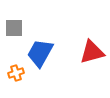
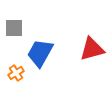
red triangle: moved 3 px up
orange cross: rotated 14 degrees counterclockwise
